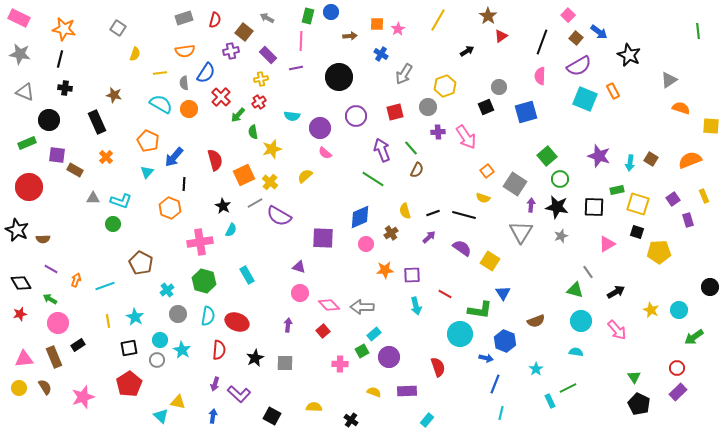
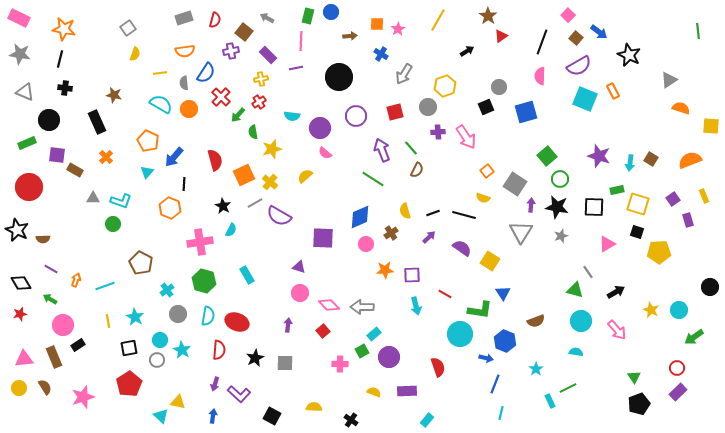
gray square at (118, 28): moved 10 px right; rotated 21 degrees clockwise
pink circle at (58, 323): moved 5 px right, 2 px down
black pentagon at (639, 404): rotated 25 degrees clockwise
